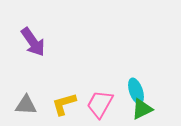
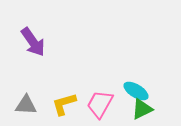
cyan ellipse: rotated 40 degrees counterclockwise
